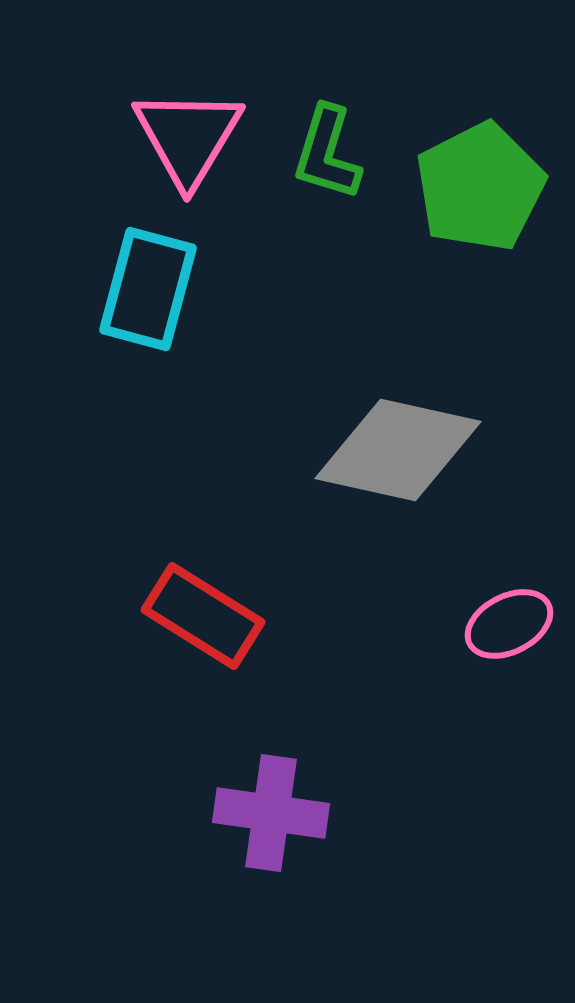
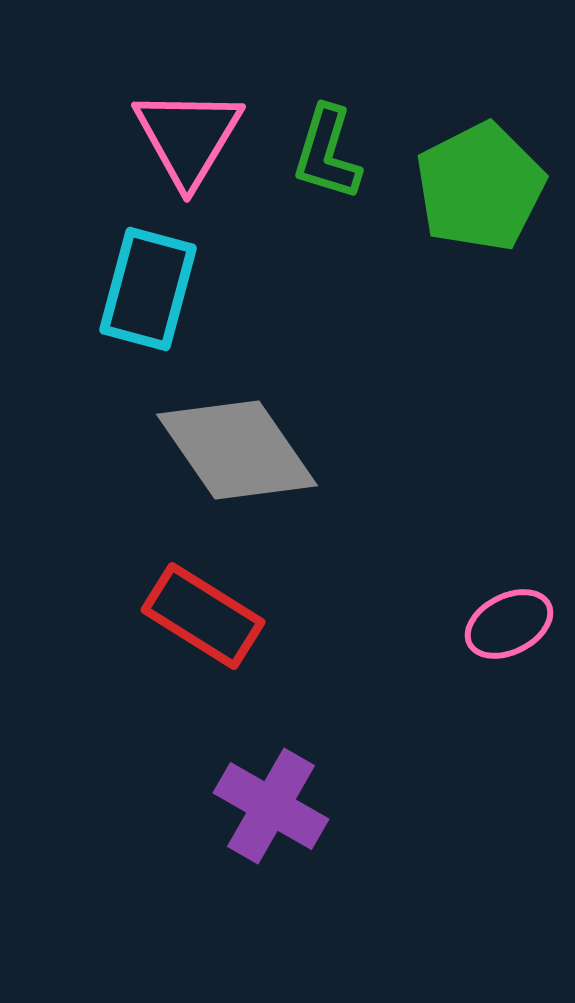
gray diamond: moved 161 px left; rotated 43 degrees clockwise
purple cross: moved 7 px up; rotated 22 degrees clockwise
